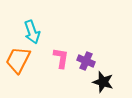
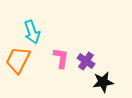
purple cross: rotated 12 degrees clockwise
black star: rotated 25 degrees counterclockwise
